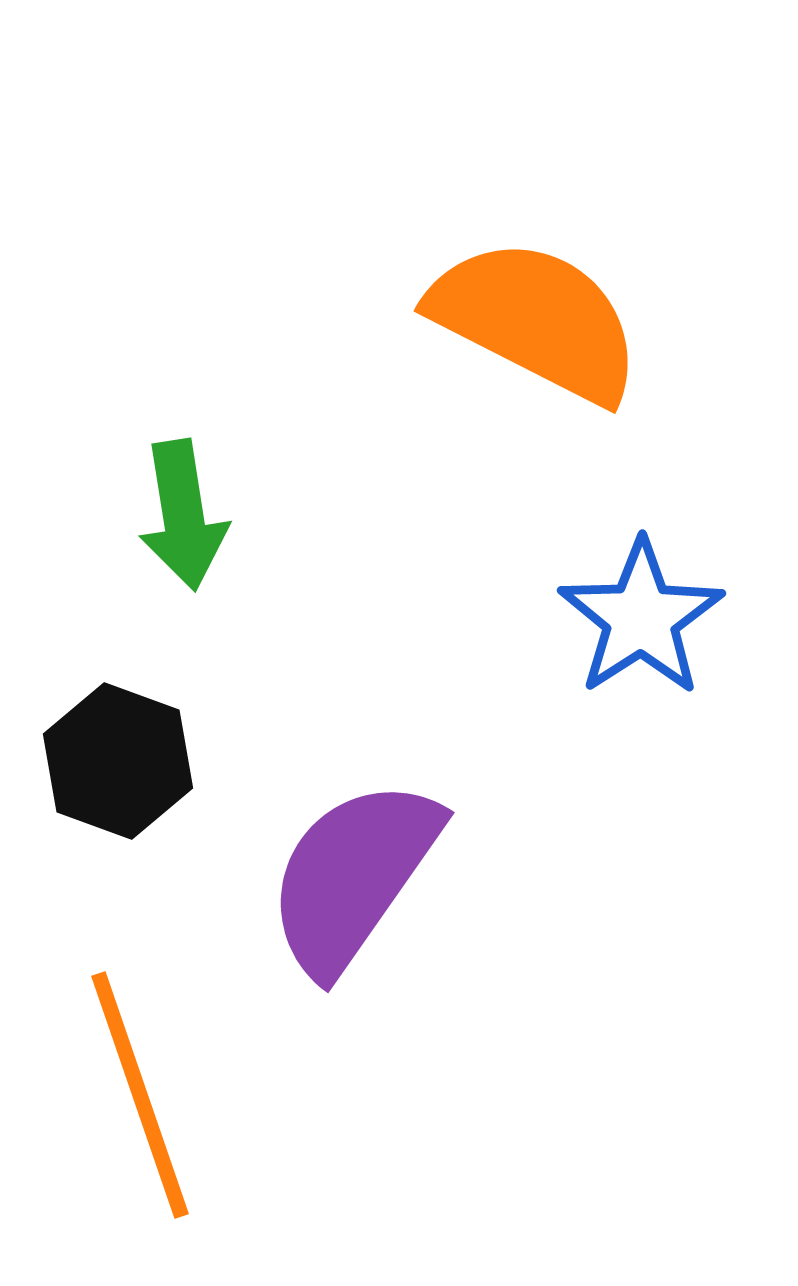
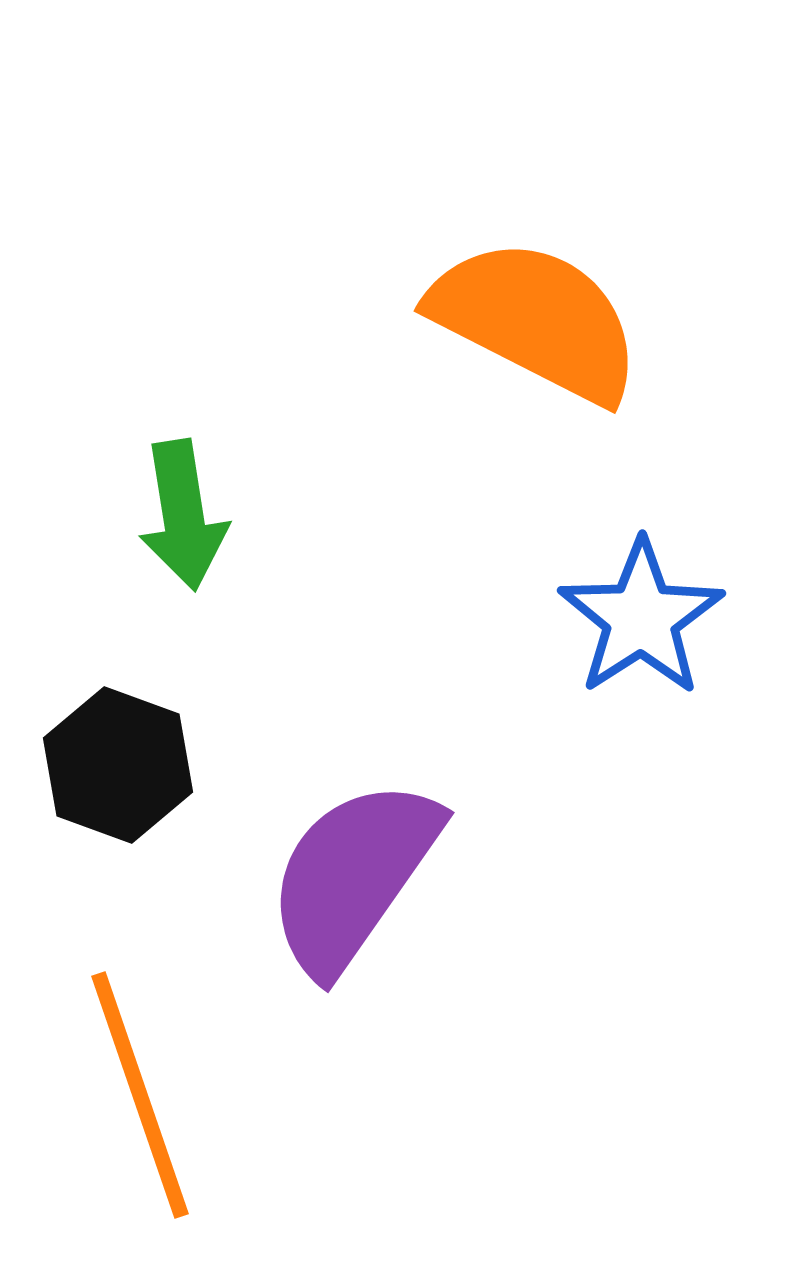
black hexagon: moved 4 px down
